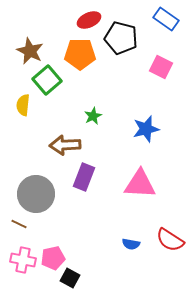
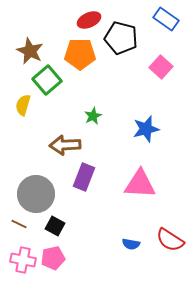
pink square: rotated 15 degrees clockwise
yellow semicircle: rotated 10 degrees clockwise
black square: moved 15 px left, 52 px up
